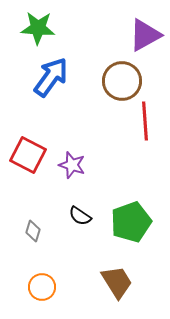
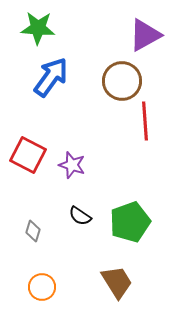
green pentagon: moved 1 px left
